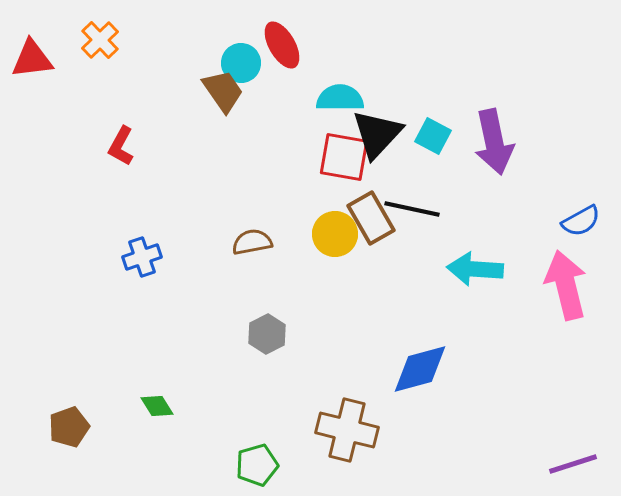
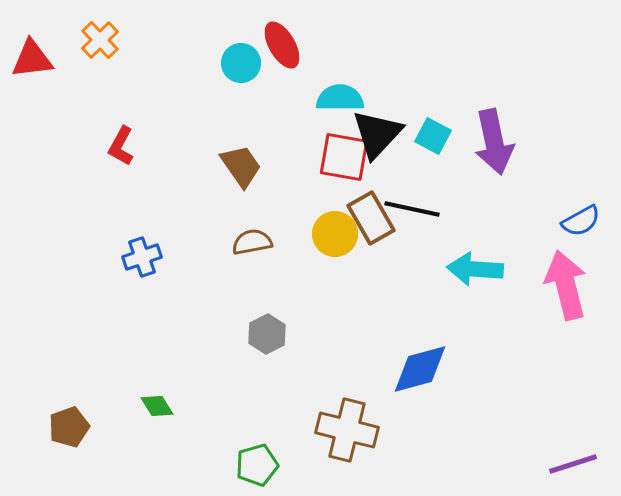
brown trapezoid: moved 18 px right, 75 px down
